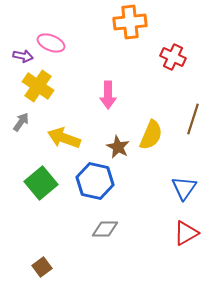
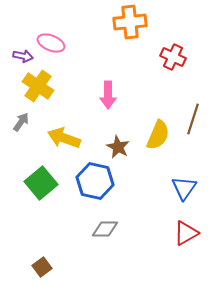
yellow semicircle: moved 7 px right
